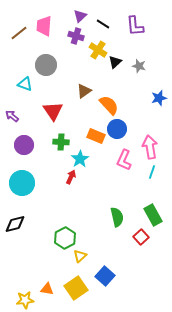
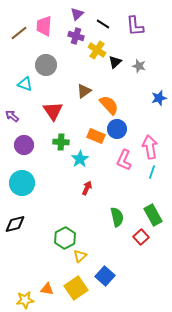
purple triangle: moved 3 px left, 2 px up
yellow cross: moved 1 px left
red arrow: moved 16 px right, 11 px down
